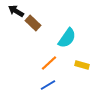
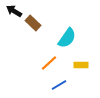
black arrow: moved 2 px left
yellow rectangle: moved 1 px left; rotated 16 degrees counterclockwise
blue line: moved 11 px right
